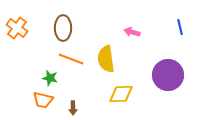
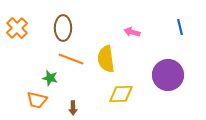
orange cross: rotated 10 degrees clockwise
orange trapezoid: moved 6 px left
